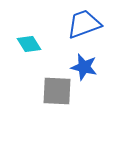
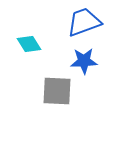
blue trapezoid: moved 2 px up
blue star: moved 6 px up; rotated 16 degrees counterclockwise
